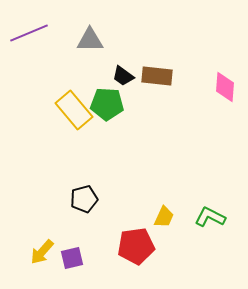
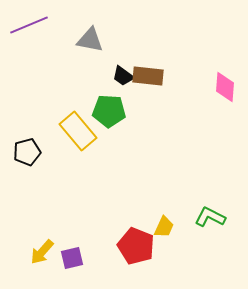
purple line: moved 8 px up
gray triangle: rotated 12 degrees clockwise
brown rectangle: moved 9 px left
green pentagon: moved 2 px right, 7 px down
yellow rectangle: moved 4 px right, 21 px down
black pentagon: moved 57 px left, 47 px up
yellow trapezoid: moved 10 px down
red pentagon: rotated 30 degrees clockwise
